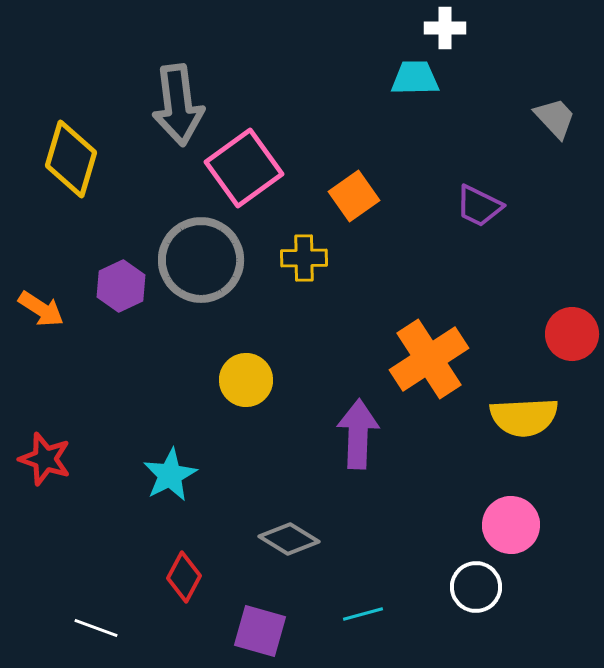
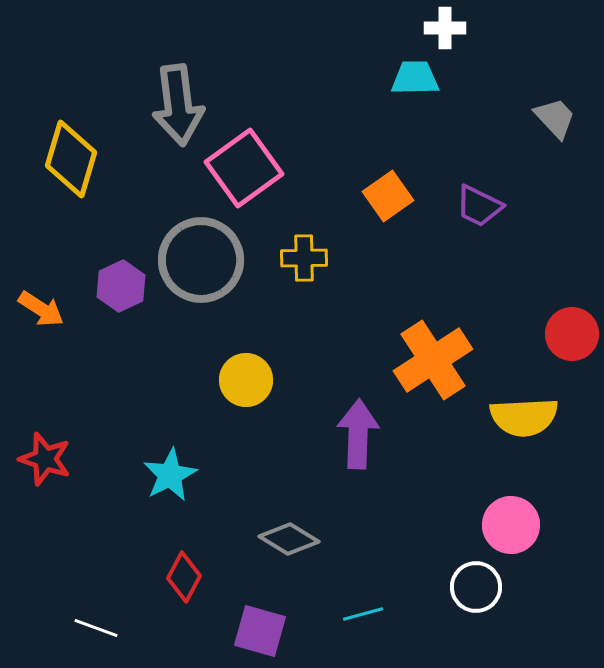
orange square: moved 34 px right
orange cross: moved 4 px right, 1 px down
